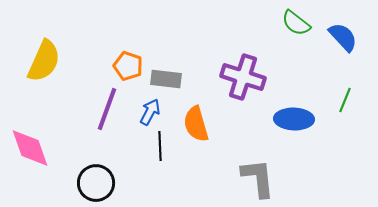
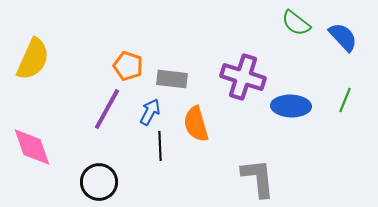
yellow semicircle: moved 11 px left, 2 px up
gray rectangle: moved 6 px right
purple line: rotated 9 degrees clockwise
blue ellipse: moved 3 px left, 13 px up
pink diamond: moved 2 px right, 1 px up
black circle: moved 3 px right, 1 px up
